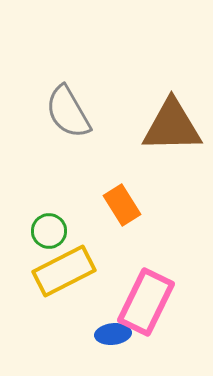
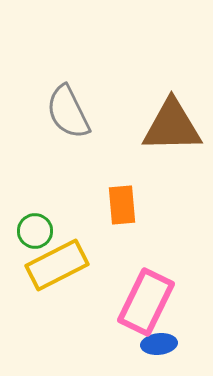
gray semicircle: rotated 4 degrees clockwise
orange rectangle: rotated 27 degrees clockwise
green circle: moved 14 px left
yellow rectangle: moved 7 px left, 6 px up
blue ellipse: moved 46 px right, 10 px down
